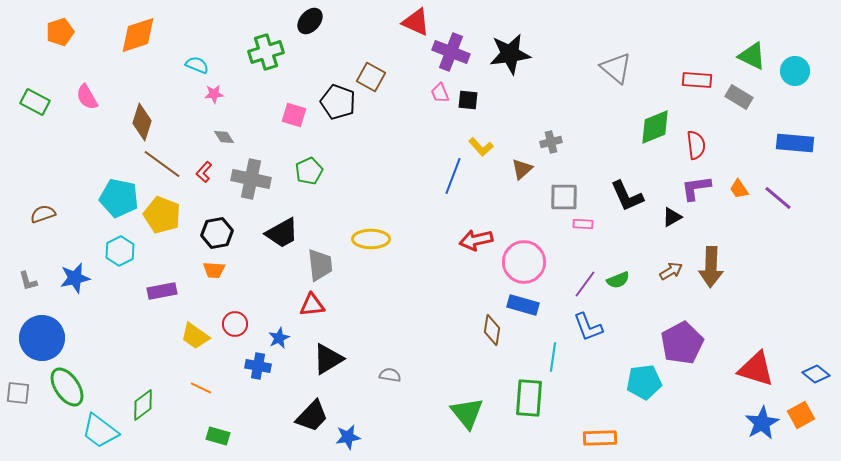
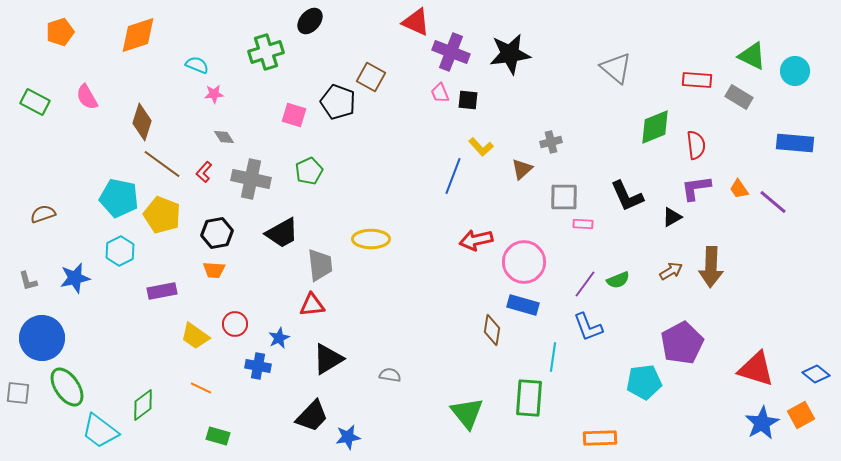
purple line at (778, 198): moved 5 px left, 4 px down
